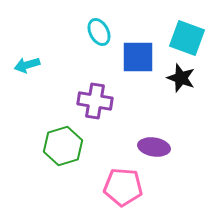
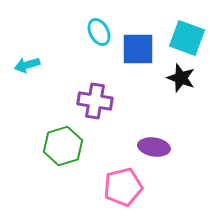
blue square: moved 8 px up
pink pentagon: rotated 18 degrees counterclockwise
